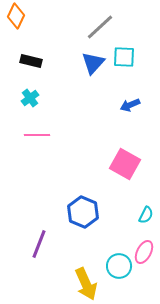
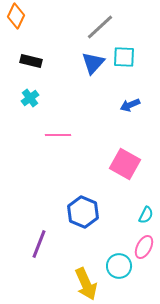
pink line: moved 21 px right
pink ellipse: moved 5 px up
